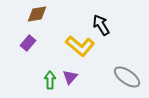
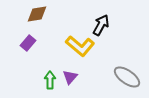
black arrow: rotated 60 degrees clockwise
